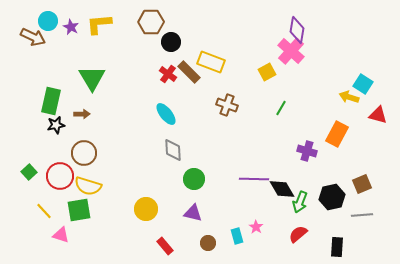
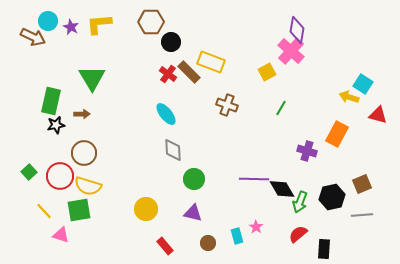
black rectangle at (337, 247): moved 13 px left, 2 px down
